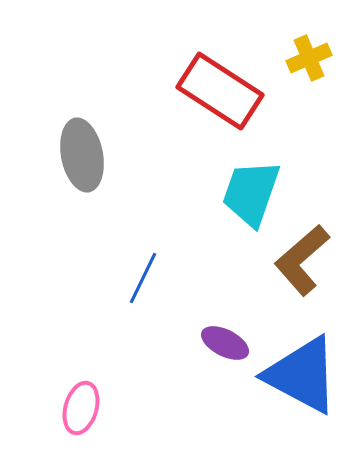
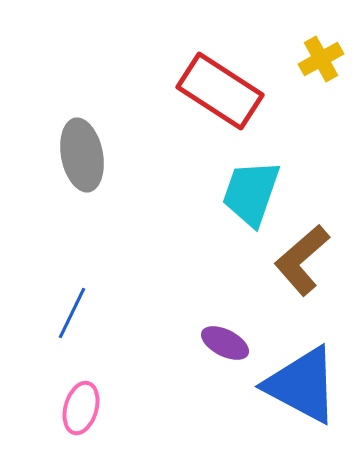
yellow cross: moved 12 px right, 1 px down; rotated 6 degrees counterclockwise
blue line: moved 71 px left, 35 px down
blue triangle: moved 10 px down
